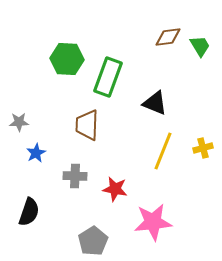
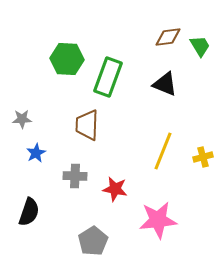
black triangle: moved 10 px right, 19 px up
gray star: moved 3 px right, 3 px up
yellow cross: moved 9 px down
pink star: moved 5 px right, 2 px up
